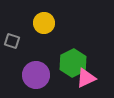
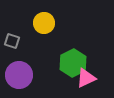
purple circle: moved 17 px left
